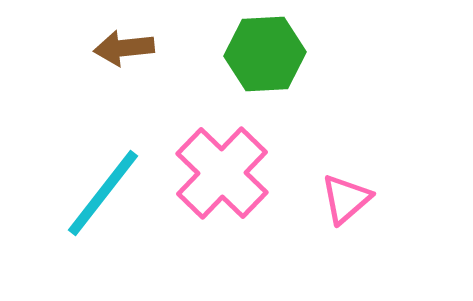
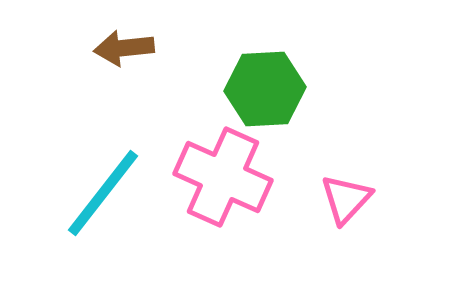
green hexagon: moved 35 px down
pink cross: moved 1 px right, 4 px down; rotated 20 degrees counterclockwise
pink triangle: rotated 6 degrees counterclockwise
